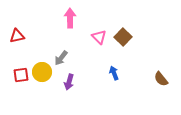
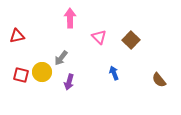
brown square: moved 8 px right, 3 px down
red square: rotated 21 degrees clockwise
brown semicircle: moved 2 px left, 1 px down
